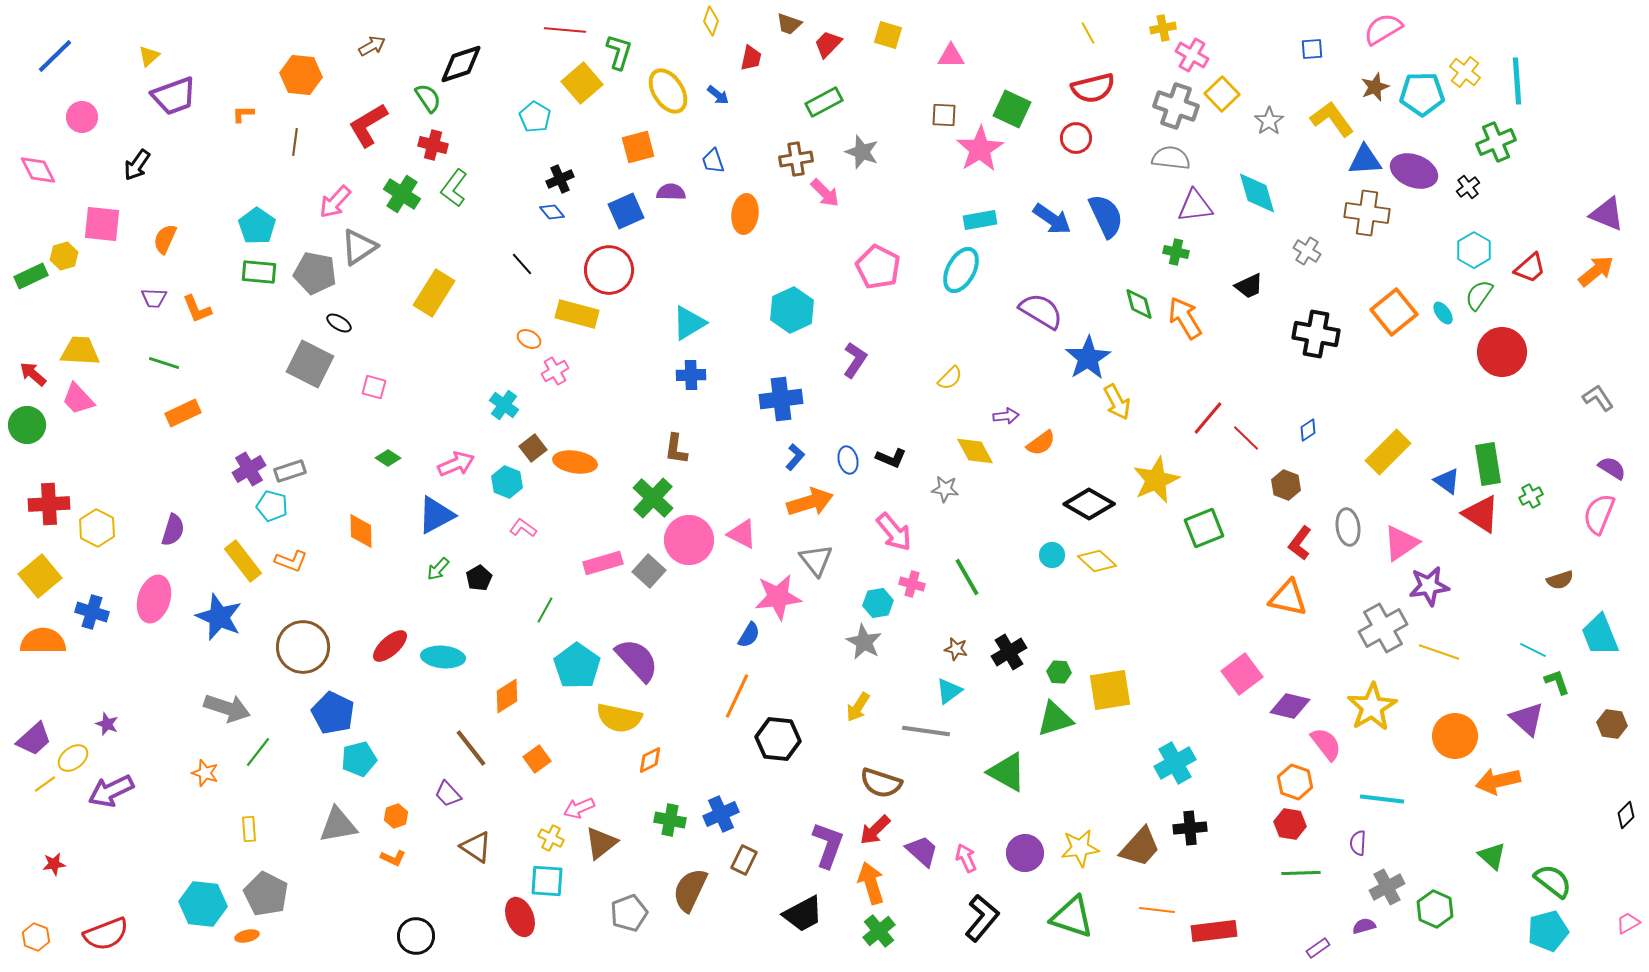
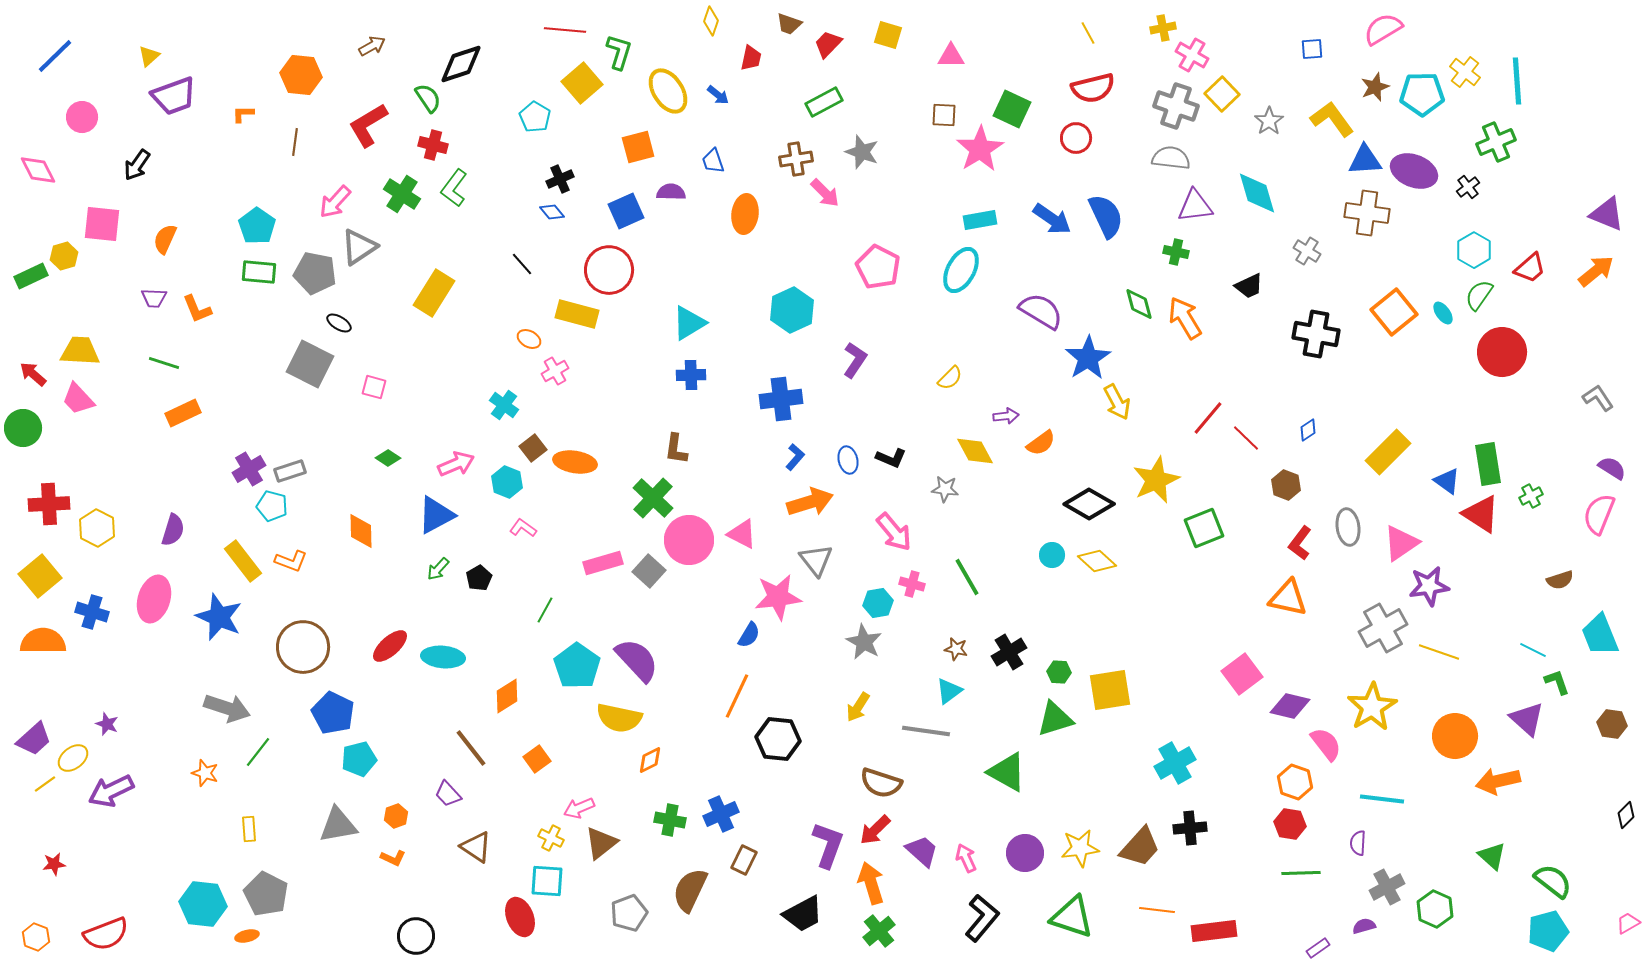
green circle at (27, 425): moved 4 px left, 3 px down
